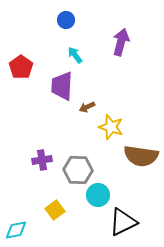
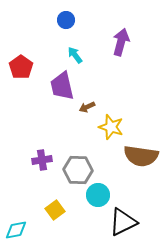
purple trapezoid: rotated 16 degrees counterclockwise
